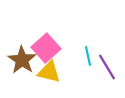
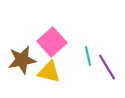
pink square: moved 6 px right, 6 px up
brown star: rotated 28 degrees clockwise
